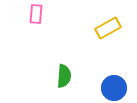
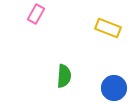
pink rectangle: rotated 24 degrees clockwise
yellow rectangle: rotated 50 degrees clockwise
